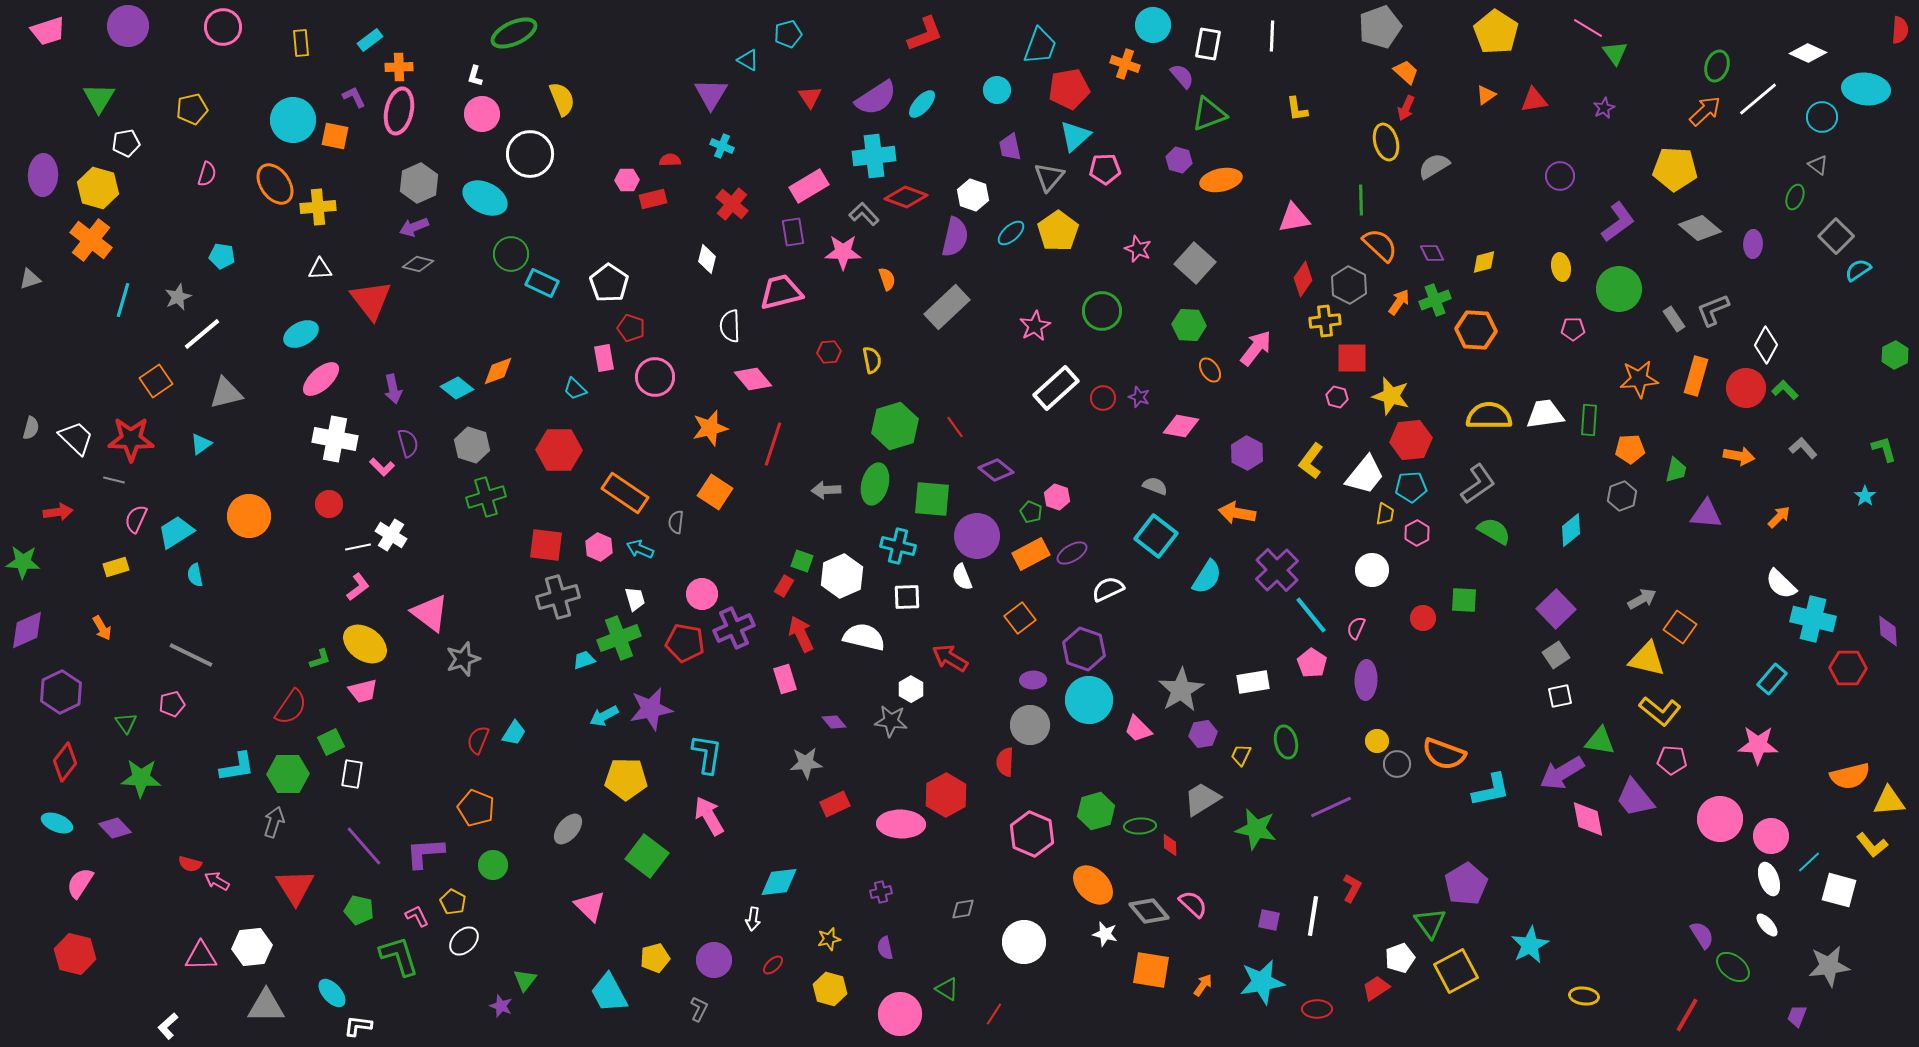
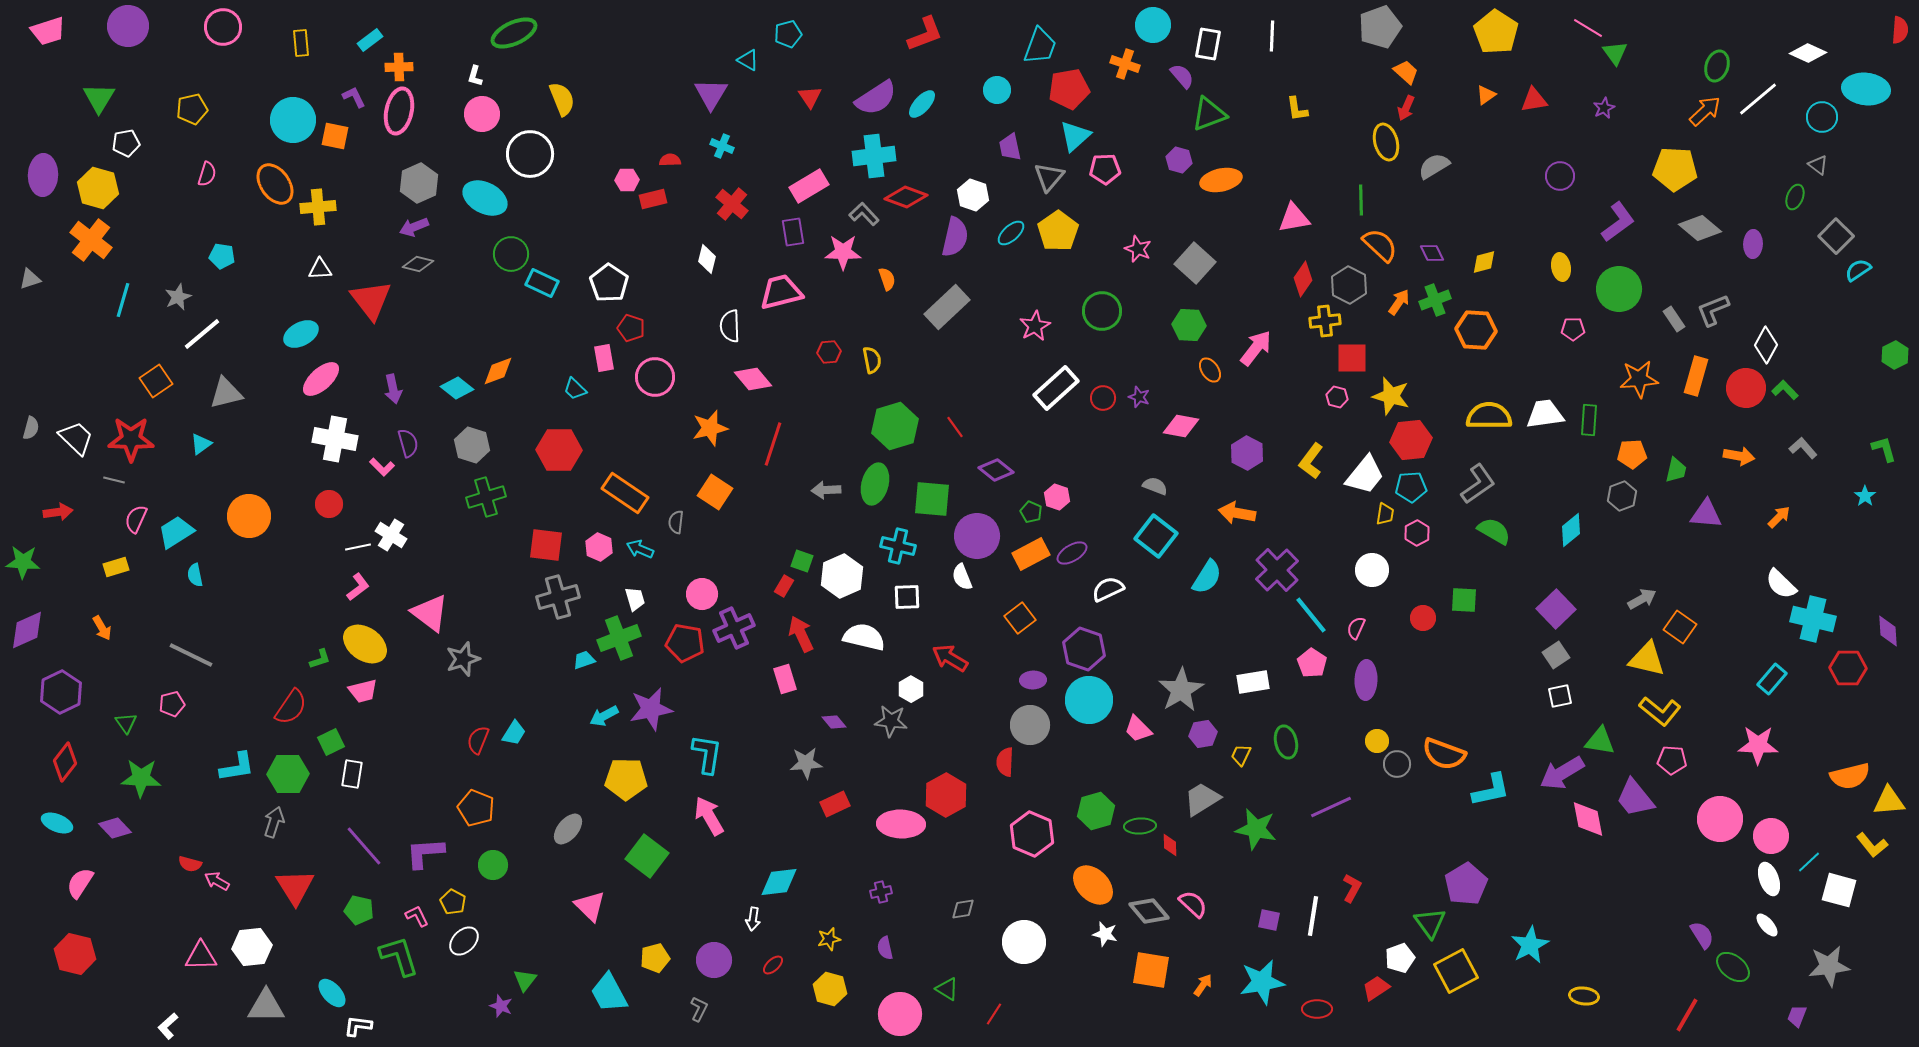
orange pentagon at (1630, 449): moved 2 px right, 5 px down
